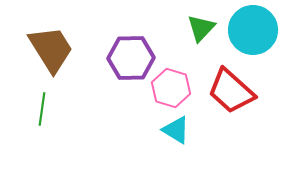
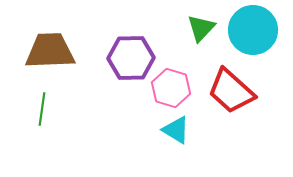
brown trapezoid: moved 1 px left, 2 px down; rotated 60 degrees counterclockwise
